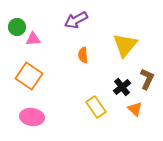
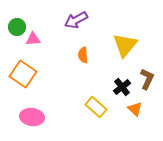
orange square: moved 6 px left, 2 px up
yellow rectangle: rotated 15 degrees counterclockwise
